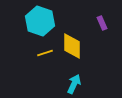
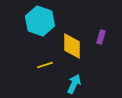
purple rectangle: moved 1 px left, 14 px down; rotated 40 degrees clockwise
yellow line: moved 12 px down
